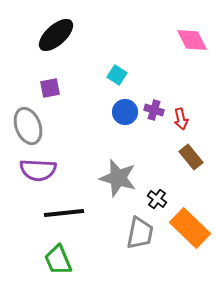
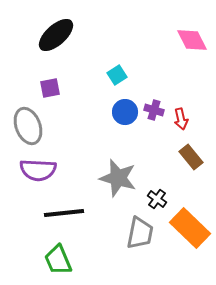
cyan square: rotated 24 degrees clockwise
